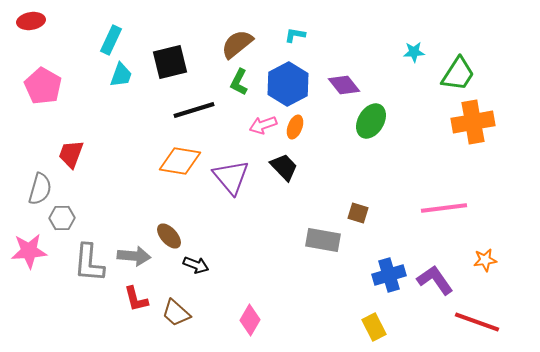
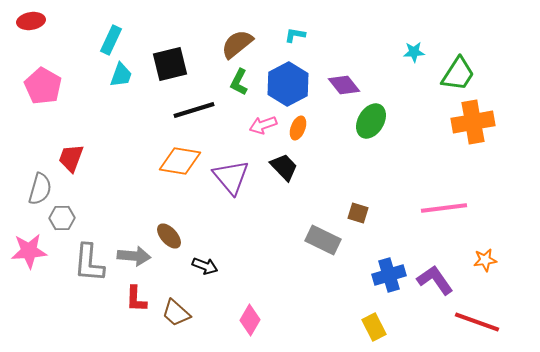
black square: moved 2 px down
orange ellipse: moved 3 px right, 1 px down
red trapezoid: moved 4 px down
gray rectangle: rotated 16 degrees clockwise
black arrow: moved 9 px right, 1 px down
red L-shape: rotated 16 degrees clockwise
